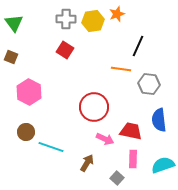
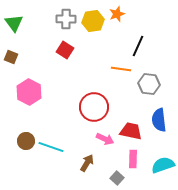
brown circle: moved 9 px down
